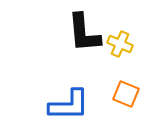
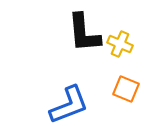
orange square: moved 5 px up
blue L-shape: rotated 21 degrees counterclockwise
